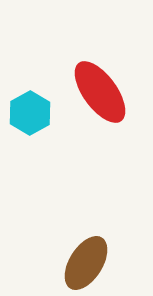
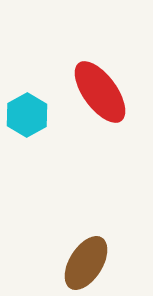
cyan hexagon: moved 3 px left, 2 px down
